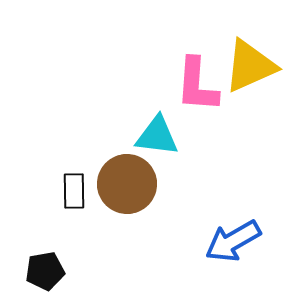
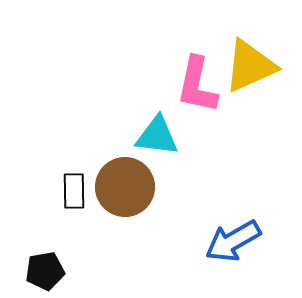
pink L-shape: rotated 8 degrees clockwise
brown circle: moved 2 px left, 3 px down
